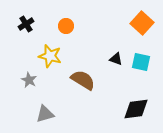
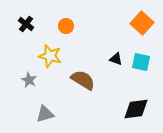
black cross: rotated 21 degrees counterclockwise
